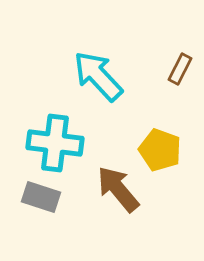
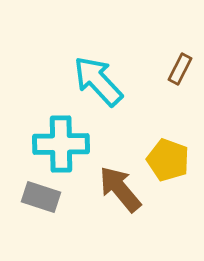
cyan arrow: moved 5 px down
cyan cross: moved 6 px right, 1 px down; rotated 8 degrees counterclockwise
yellow pentagon: moved 8 px right, 10 px down
brown arrow: moved 2 px right
